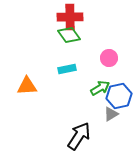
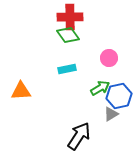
green diamond: moved 1 px left
orange triangle: moved 6 px left, 5 px down
